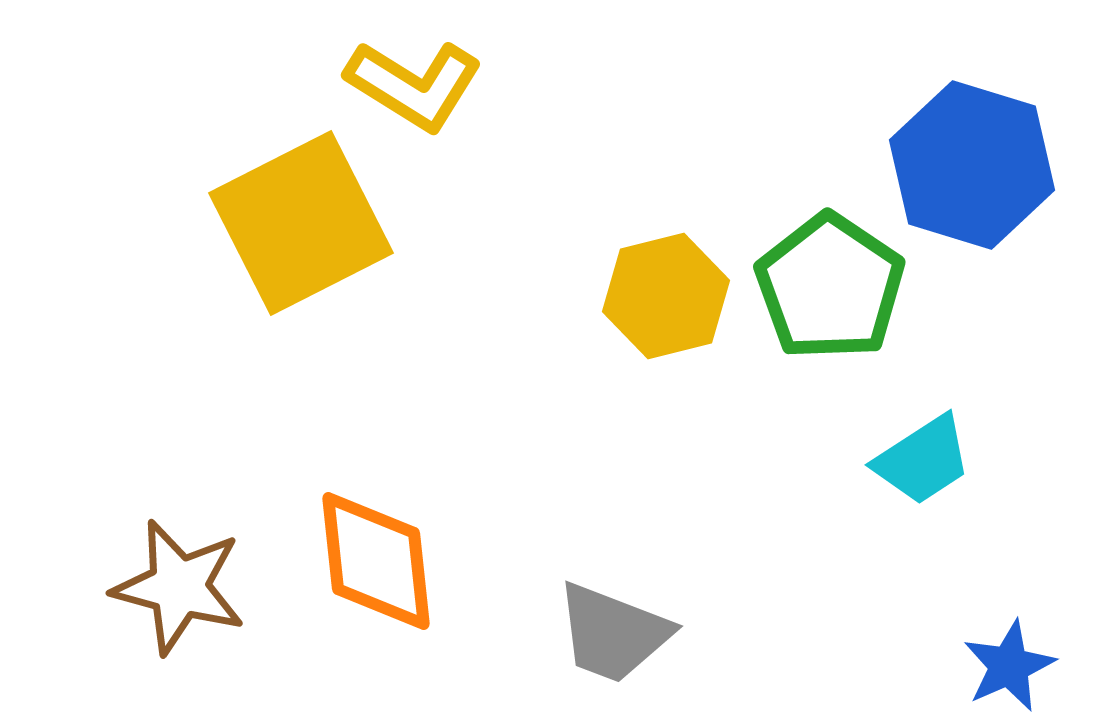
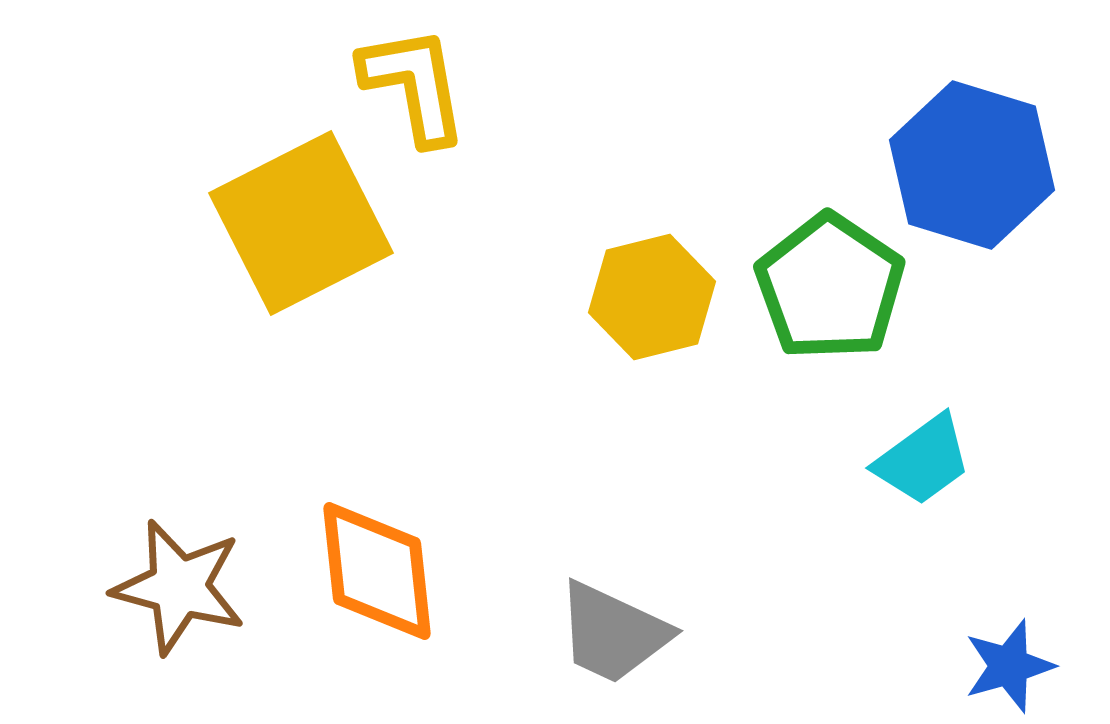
yellow L-shape: rotated 132 degrees counterclockwise
yellow hexagon: moved 14 px left, 1 px down
cyan trapezoid: rotated 3 degrees counterclockwise
orange diamond: moved 1 px right, 10 px down
gray trapezoid: rotated 4 degrees clockwise
blue star: rotated 8 degrees clockwise
